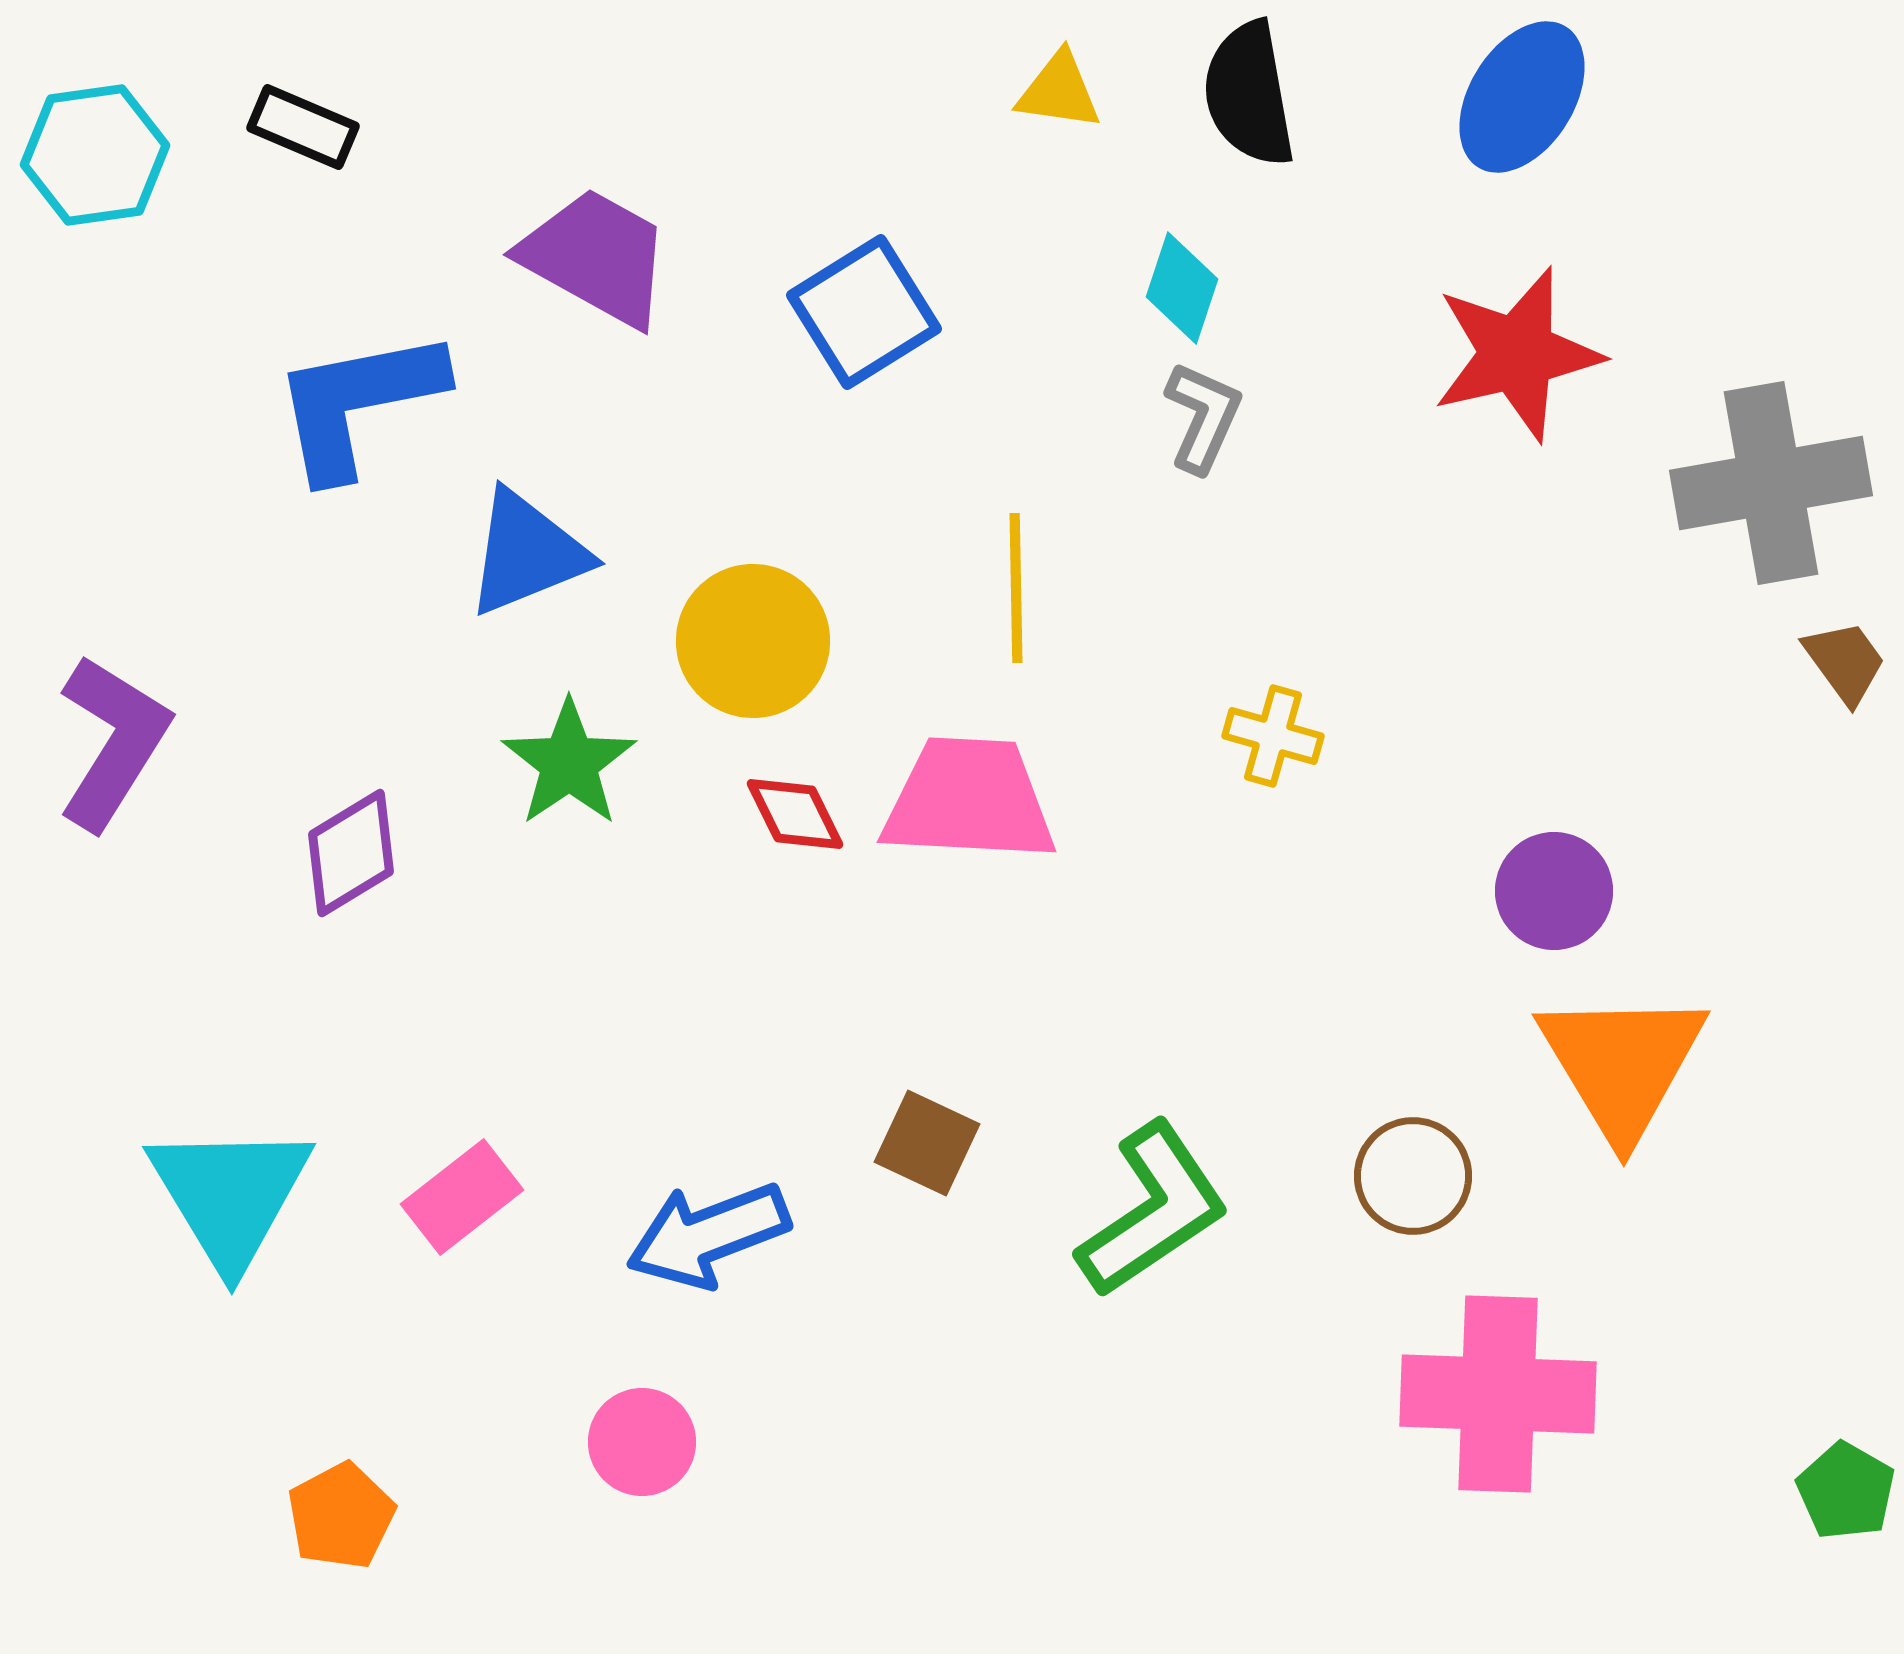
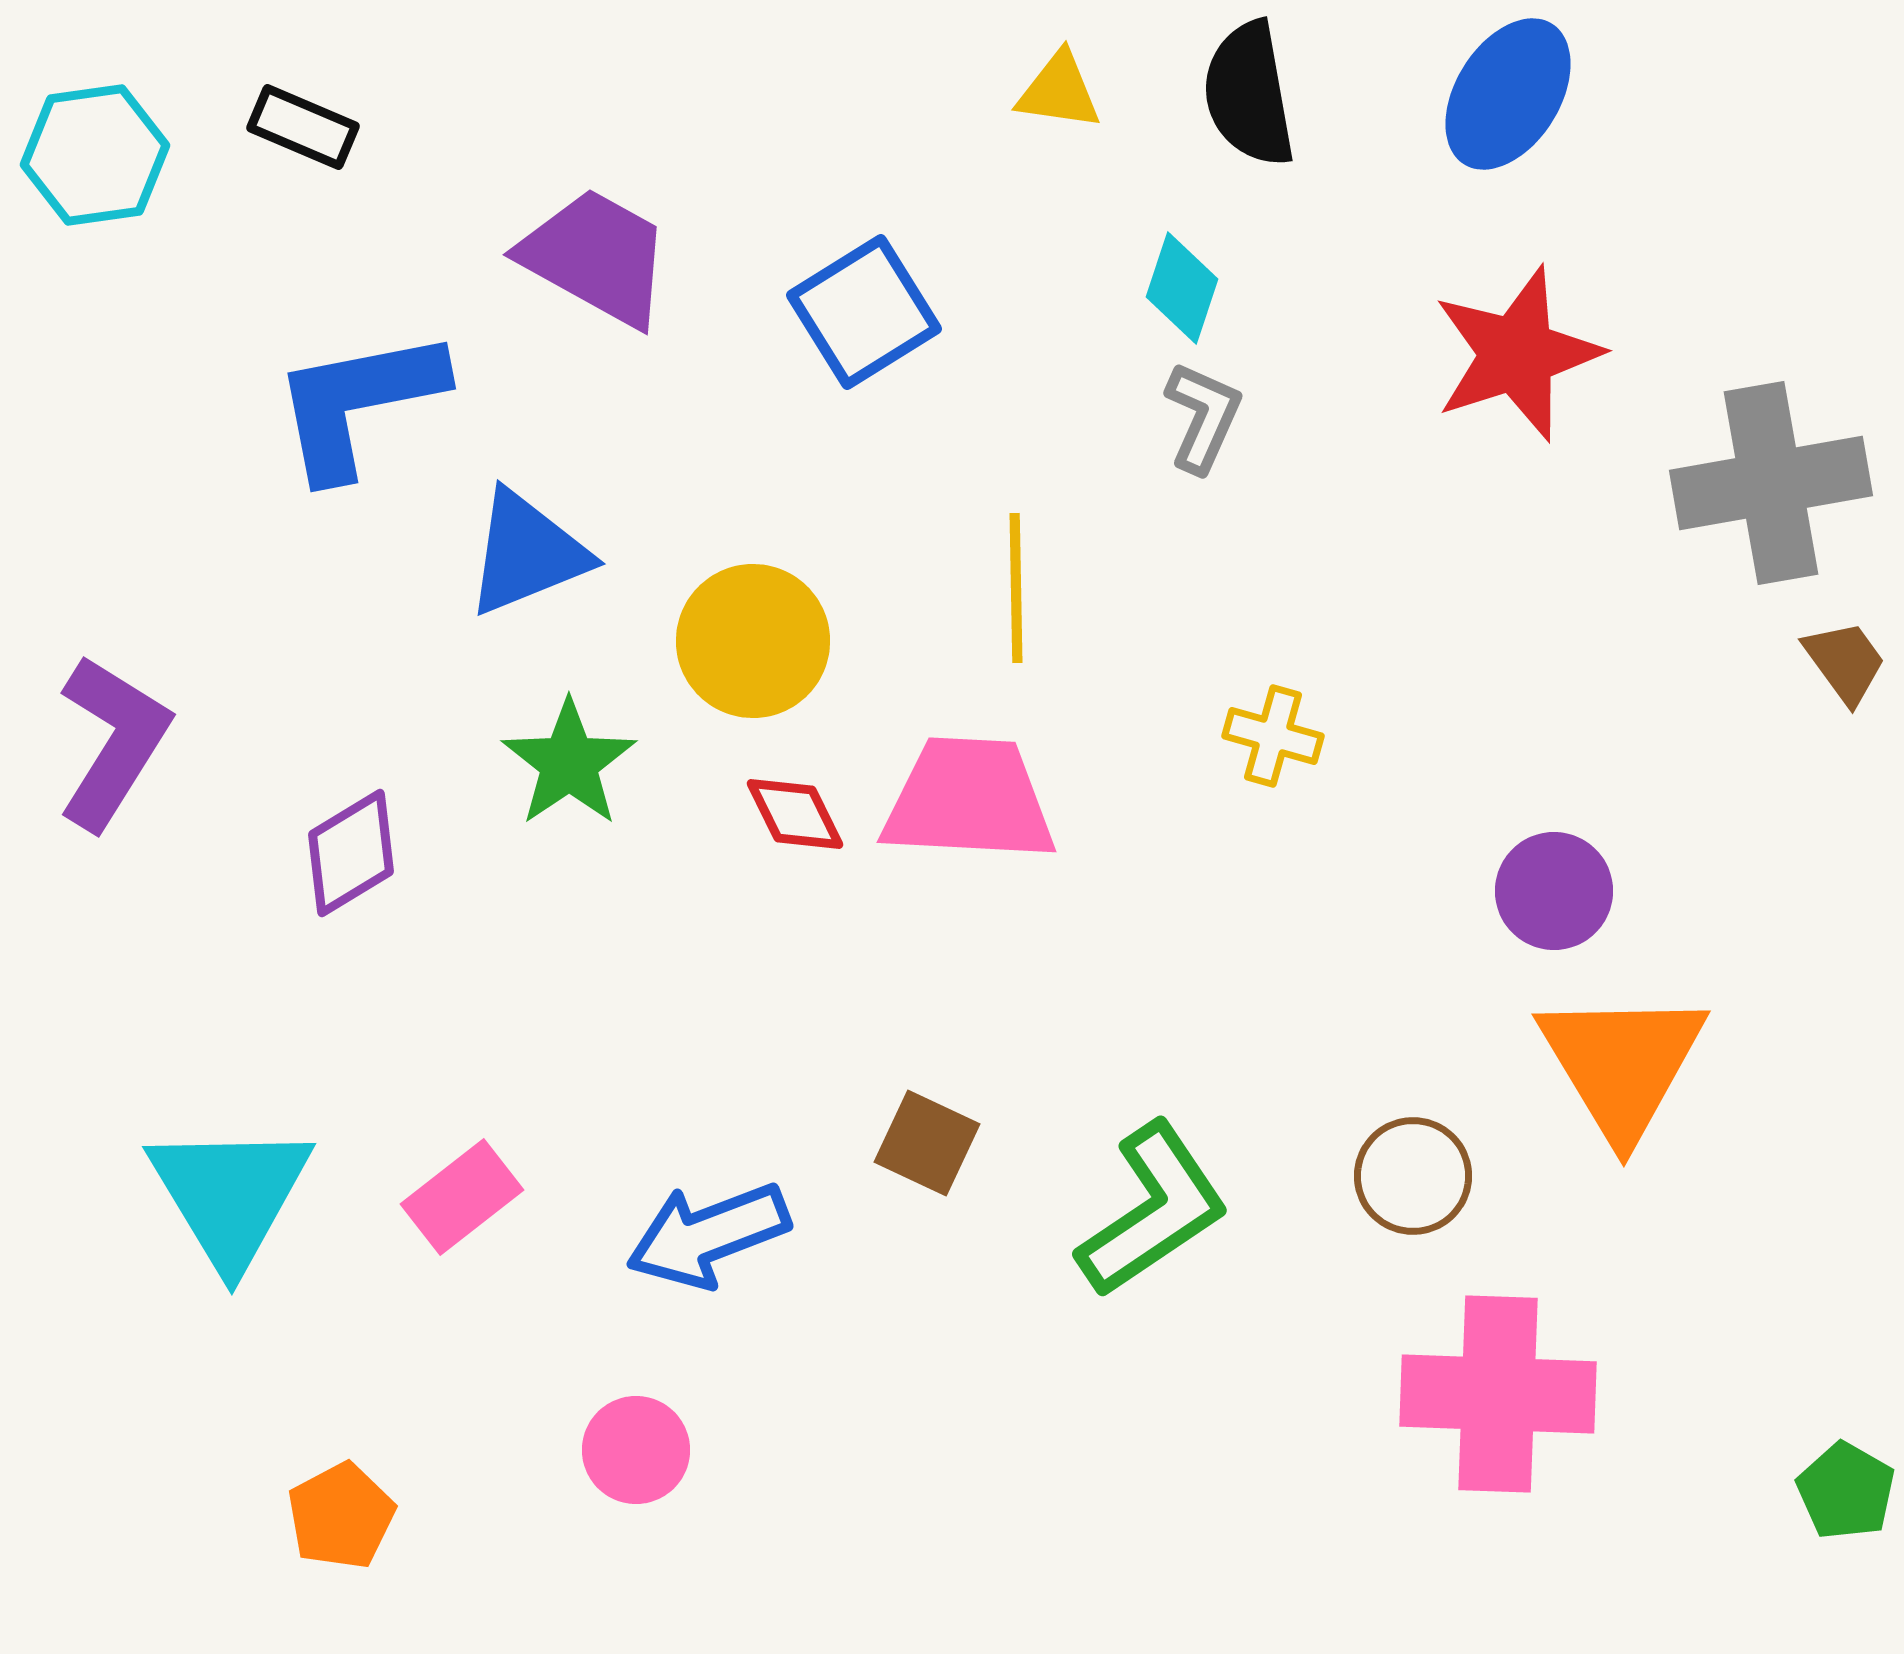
blue ellipse: moved 14 px left, 3 px up
red star: rotated 5 degrees counterclockwise
pink circle: moved 6 px left, 8 px down
